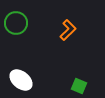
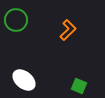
green circle: moved 3 px up
white ellipse: moved 3 px right
